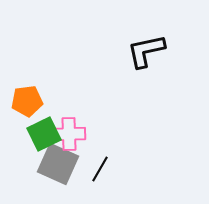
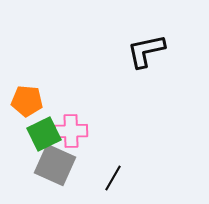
orange pentagon: rotated 12 degrees clockwise
pink cross: moved 2 px right, 3 px up
gray square: moved 3 px left, 1 px down
black line: moved 13 px right, 9 px down
